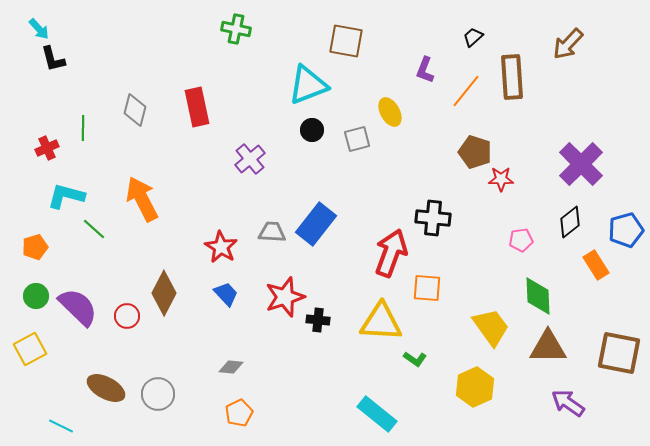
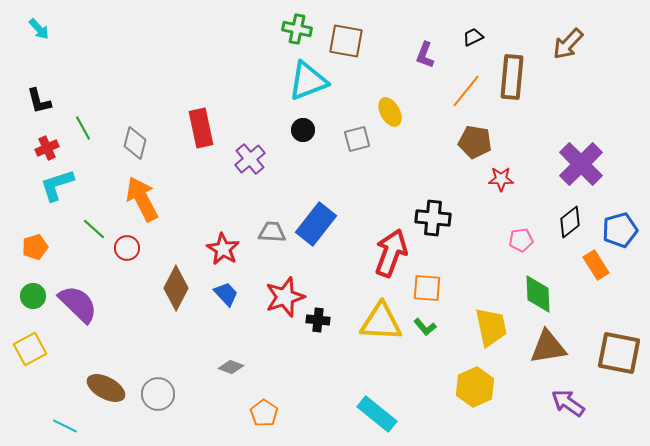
green cross at (236, 29): moved 61 px right
black trapezoid at (473, 37): rotated 15 degrees clockwise
black L-shape at (53, 59): moved 14 px left, 42 px down
purple L-shape at (425, 70): moved 15 px up
brown rectangle at (512, 77): rotated 9 degrees clockwise
cyan triangle at (308, 85): moved 4 px up
red rectangle at (197, 107): moved 4 px right, 21 px down
gray diamond at (135, 110): moved 33 px down
green line at (83, 128): rotated 30 degrees counterclockwise
black circle at (312, 130): moved 9 px left
brown pentagon at (475, 152): moved 10 px up; rotated 8 degrees counterclockwise
cyan L-shape at (66, 196): moved 9 px left, 11 px up; rotated 33 degrees counterclockwise
blue pentagon at (626, 230): moved 6 px left
red star at (221, 247): moved 2 px right, 2 px down
brown diamond at (164, 293): moved 12 px right, 5 px up
green circle at (36, 296): moved 3 px left
green diamond at (538, 296): moved 2 px up
purple semicircle at (78, 307): moved 3 px up
red circle at (127, 316): moved 68 px up
yellow trapezoid at (491, 327): rotated 24 degrees clockwise
brown triangle at (548, 347): rotated 9 degrees counterclockwise
green L-shape at (415, 359): moved 10 px right, 32 px up; rotated 15 degrees clockwise
gray diamond at (231, 367): rotated 15 degrees clockwise
orange pentagon at (239, 413): moved 25 px right; rotated 12 degrees counterclockwise
cyan line at (61, 426): moved 4 px right
